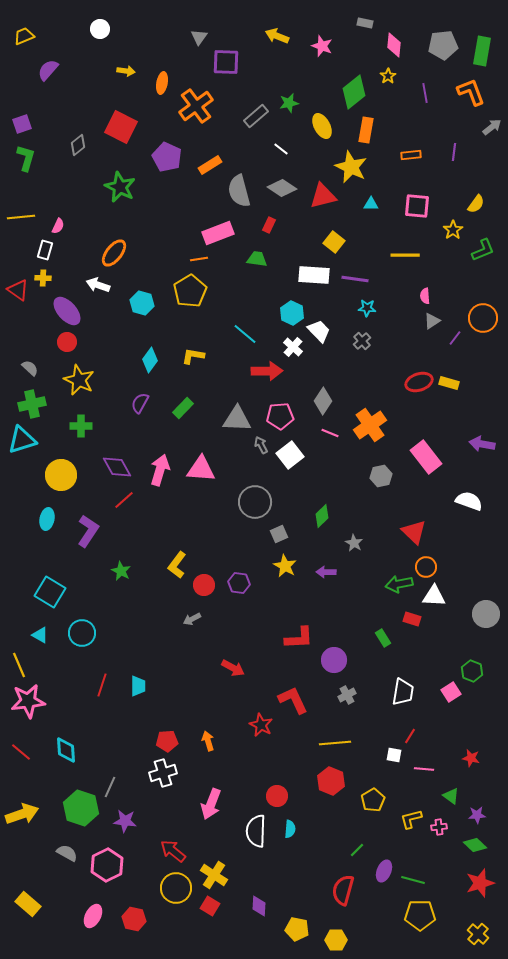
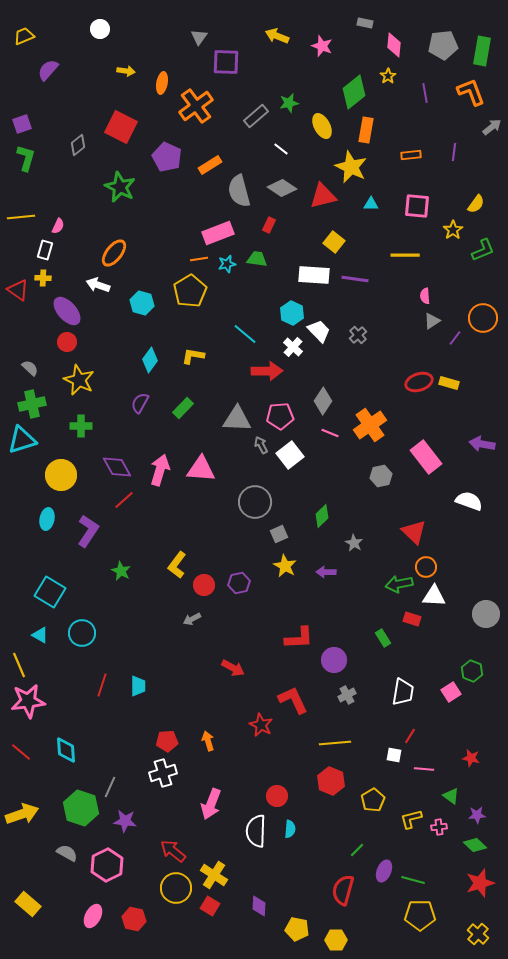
cyan star at (367, 308): moved 140 px left, 44 px up; rotated 18 degrees counterclockwise
gray cross at (362, 341): moved 4 px left, 6 px up
purple hexagon at (239, 583): rotated 20 degrees counterclockwise
